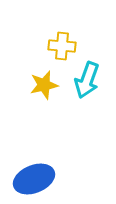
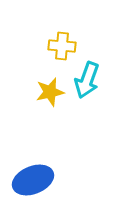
yellow star: moved 6 px right, 7 px down
blue ellipse: moved 1 px left, 1 px down
